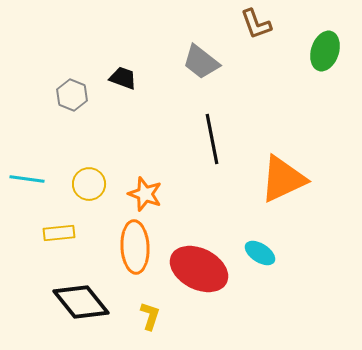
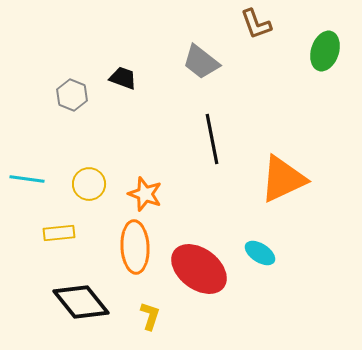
red ellipse: rotated 10 degrees clockwise
